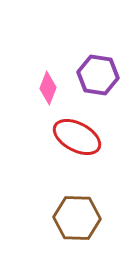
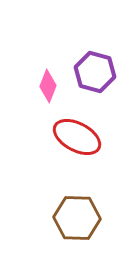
purple hexagon: moved 3 px left, 3 px up; rotated 6 degrees clockwise
pink diamond: moved 2 px up
